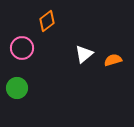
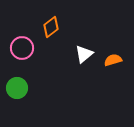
orange diamond: moved 4 px right, 6 px down
